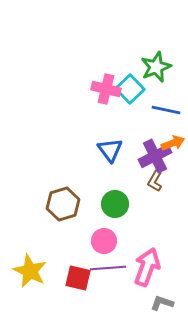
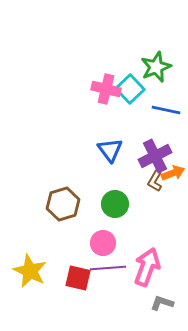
orange arrow: moved 30 px down
pink circle: moved 1 px left, 2 px down
